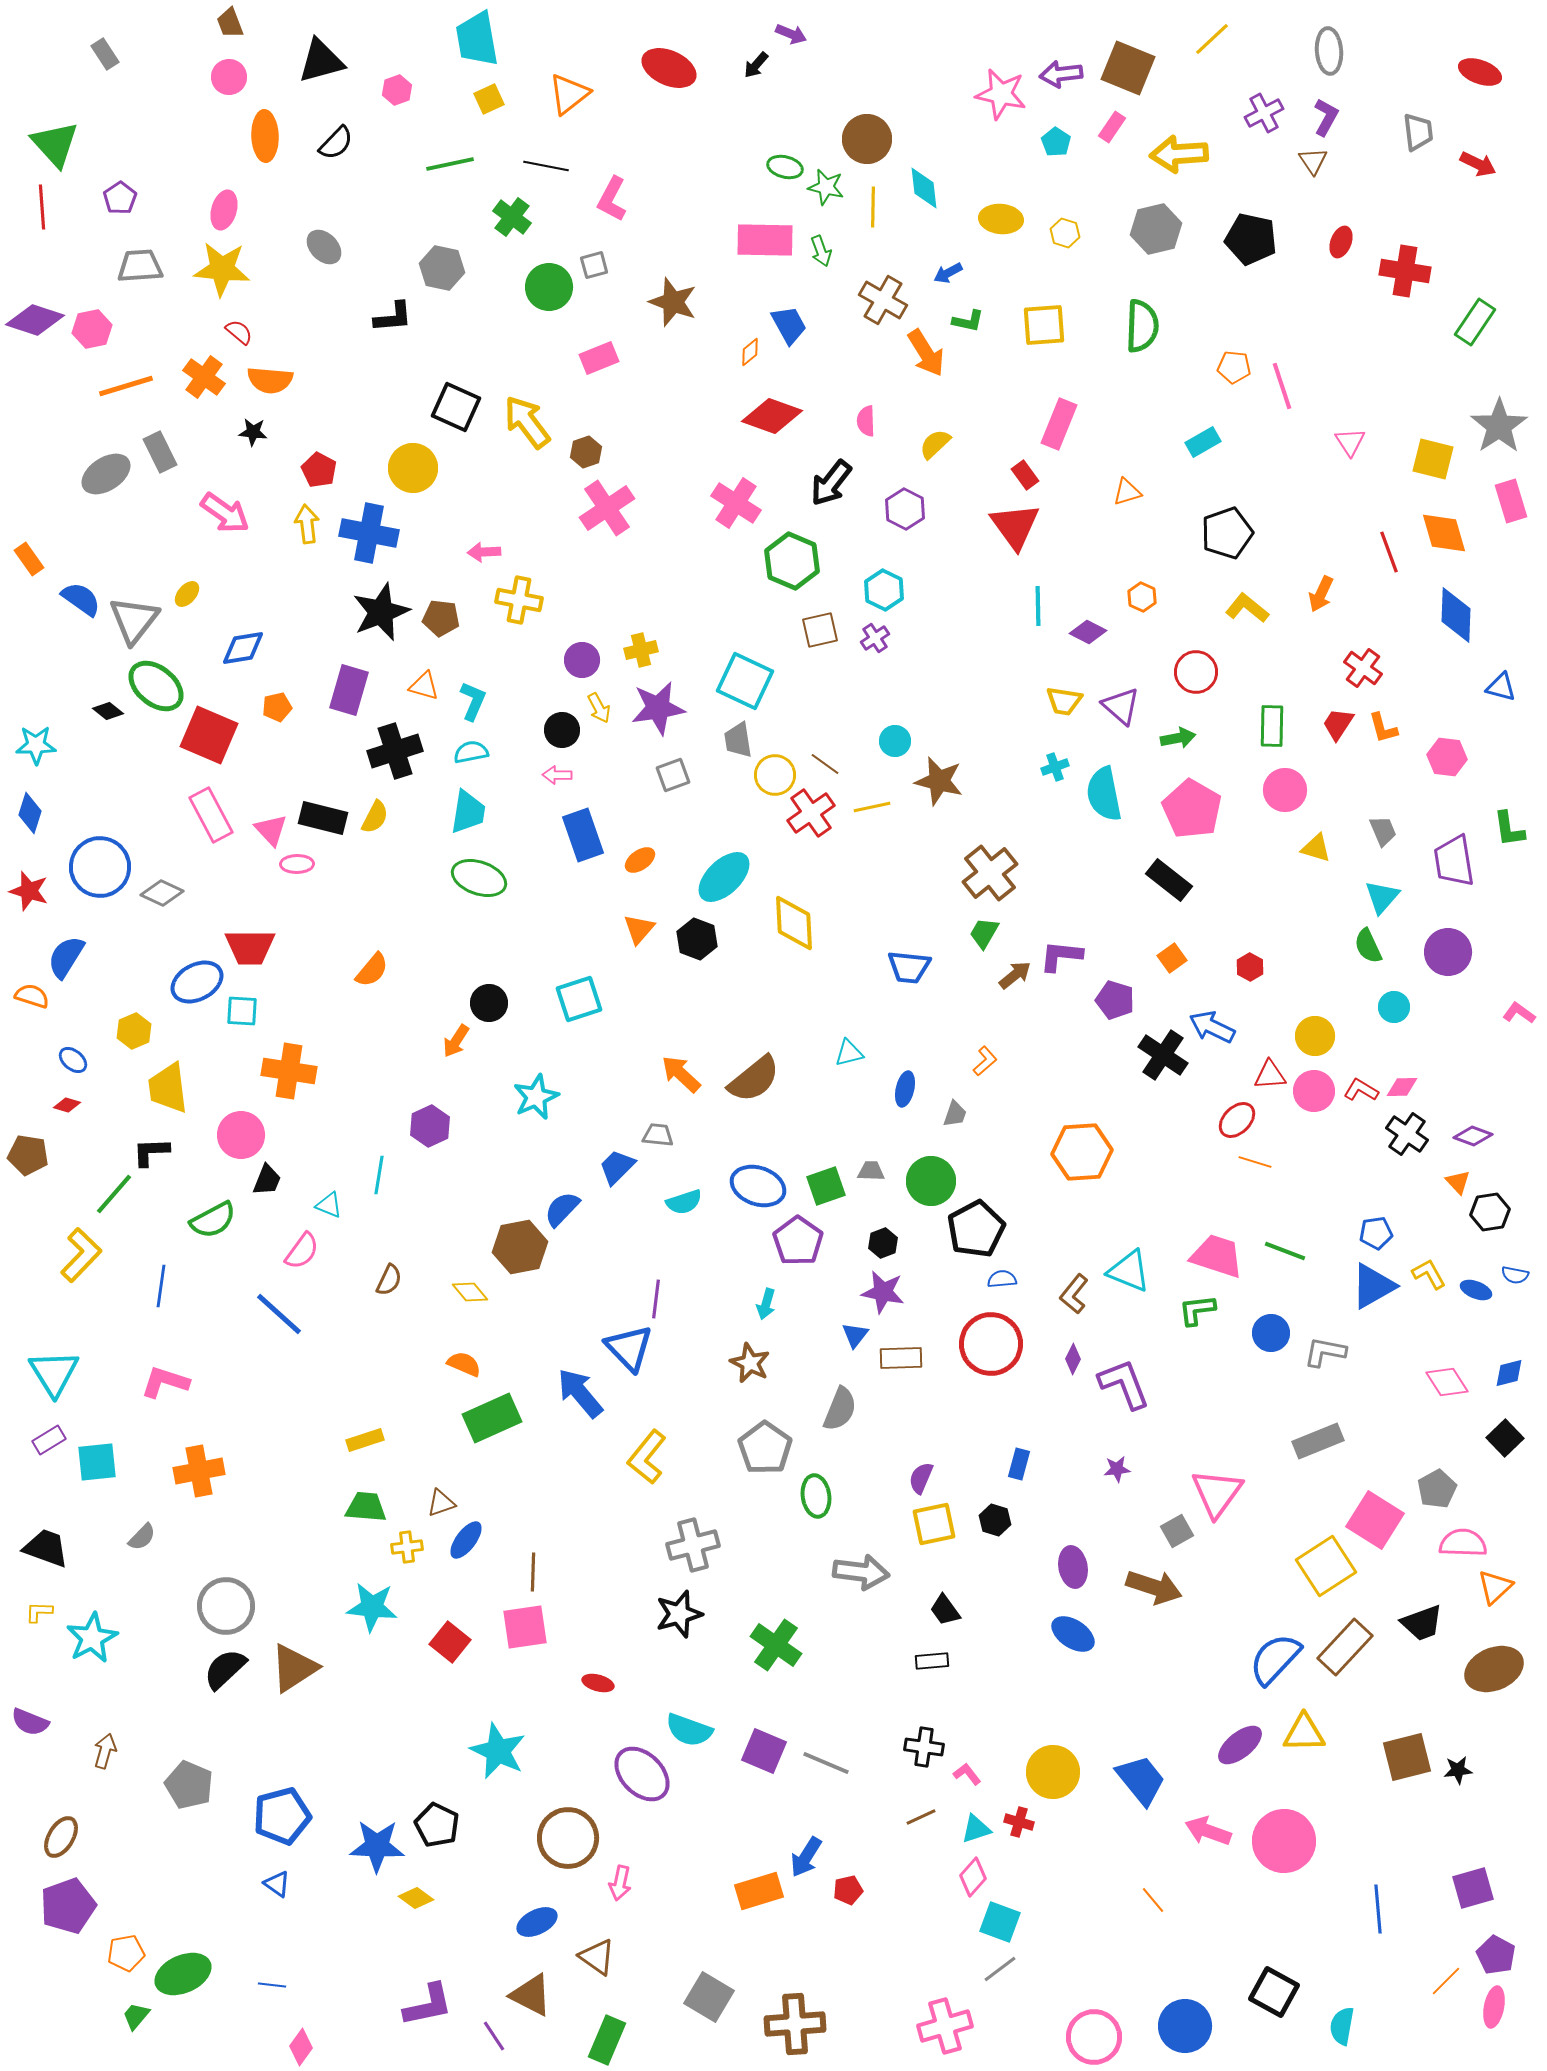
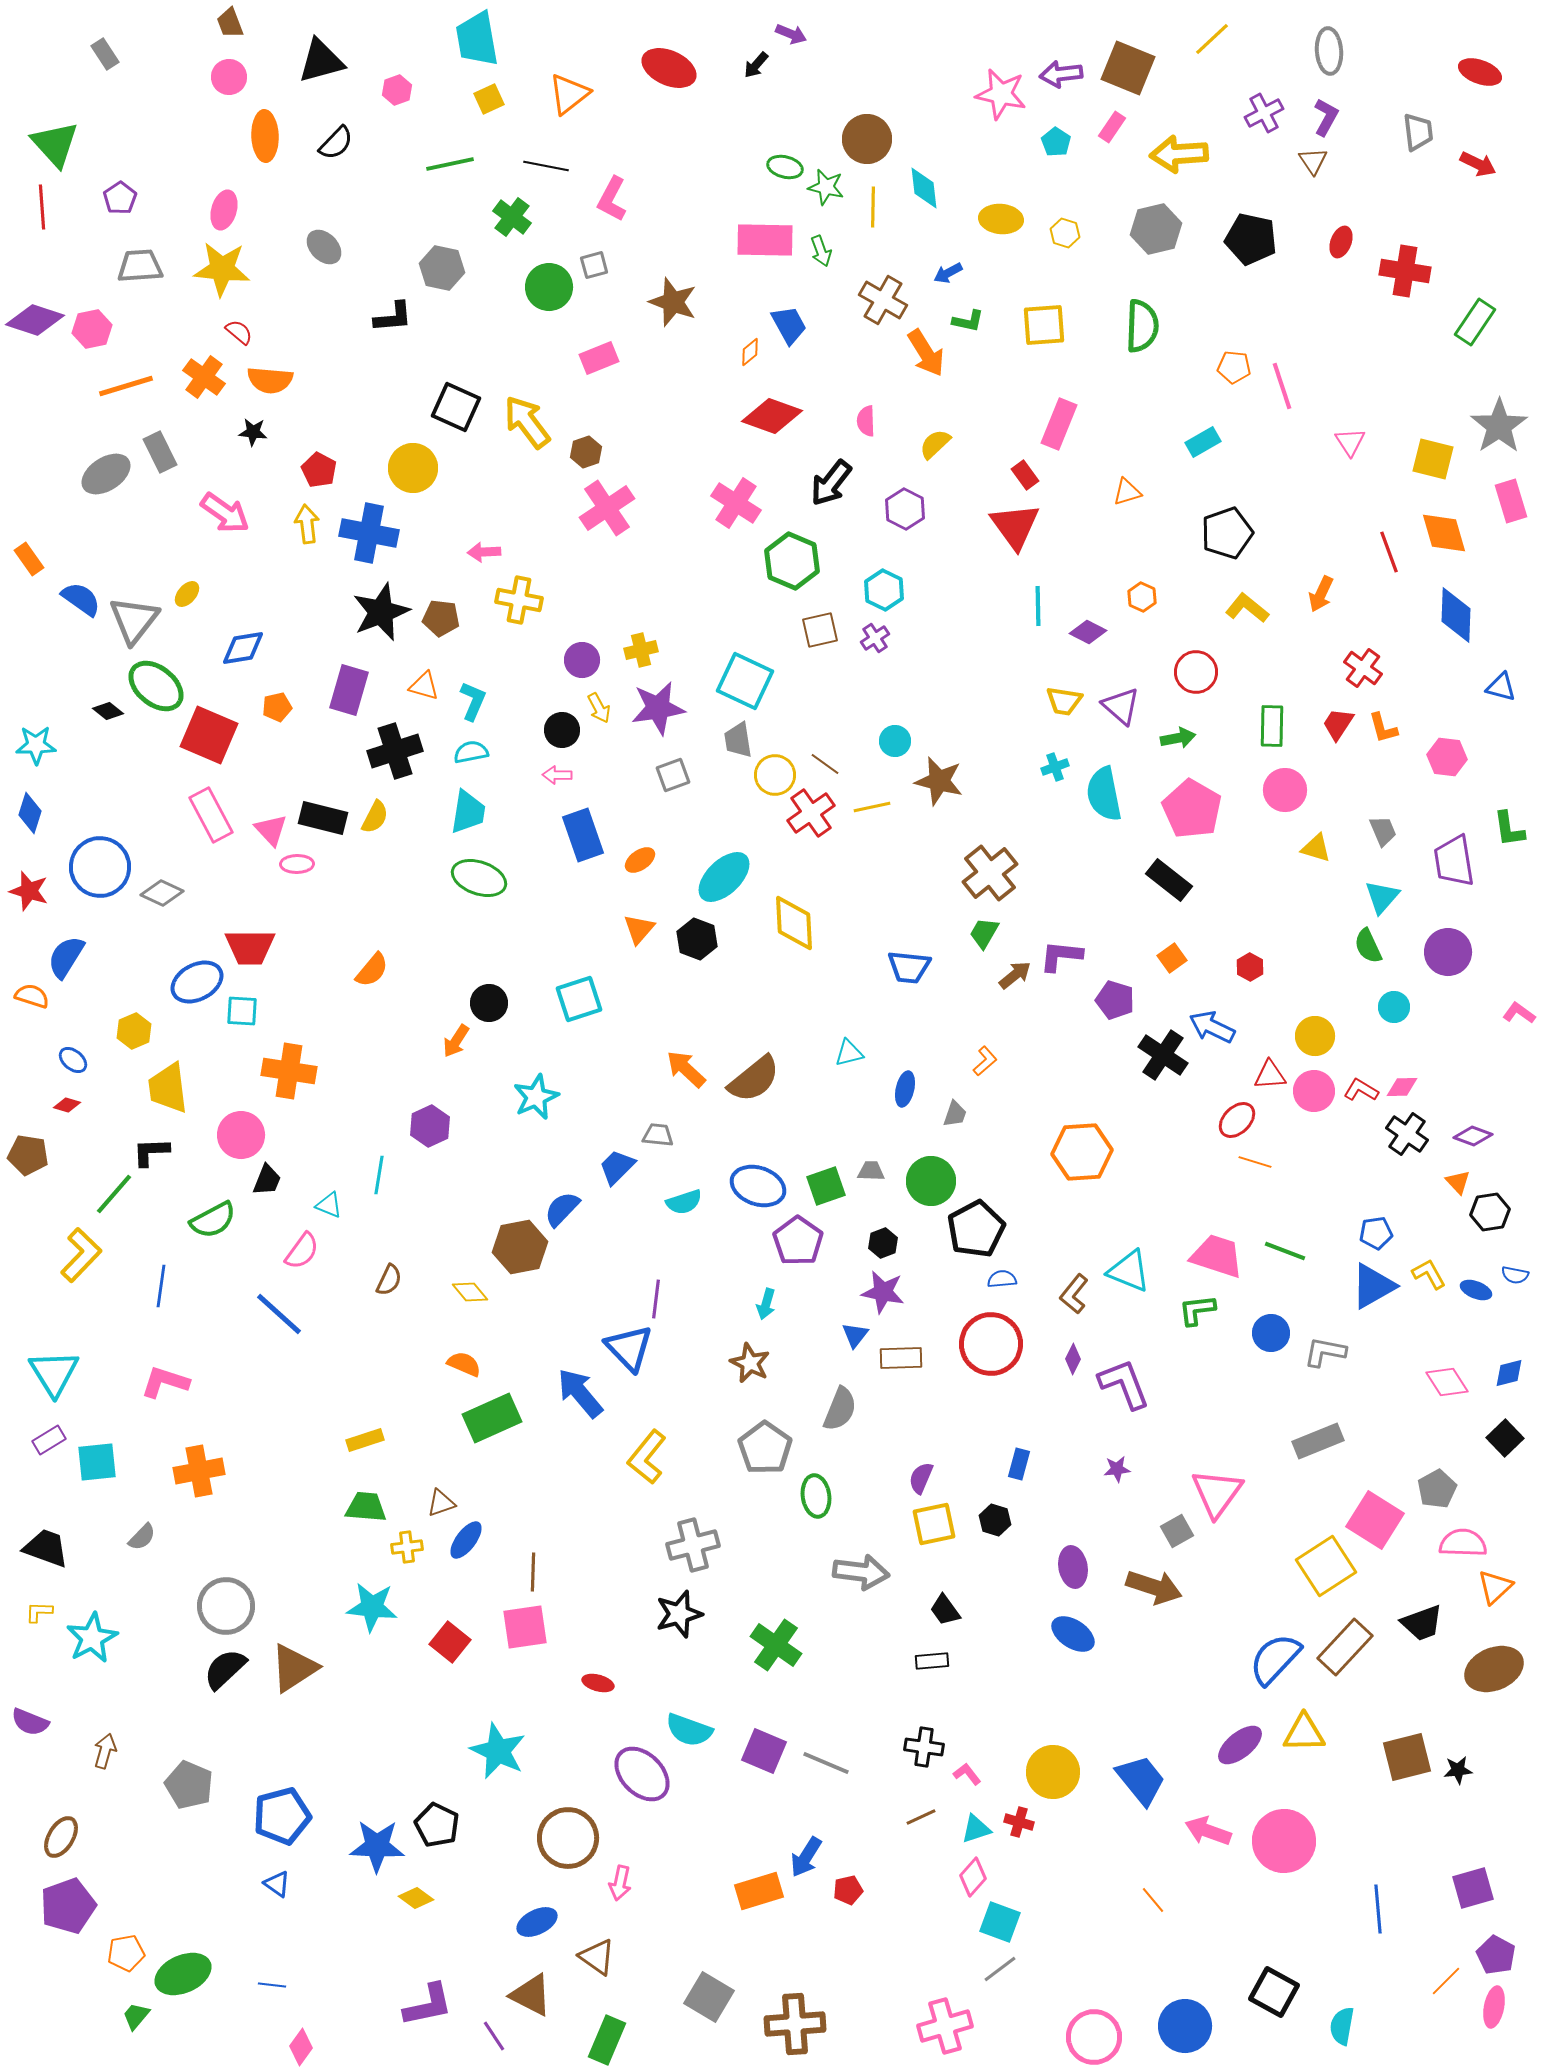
orange arrow at (681, 1074): moved 5 px right, 5 px up
